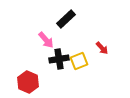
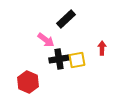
pink arrow: rotated 12 degrees counterclockwise
red arrow: rotated 136 degrees counterclockwise
yellow square: moved 2 px left, 1 px up; rotated 12 degrees clockwise
